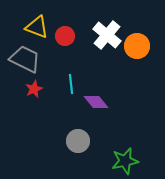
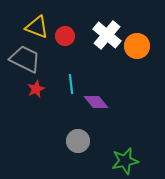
red star: moved 2 px right
